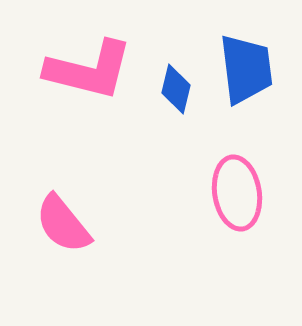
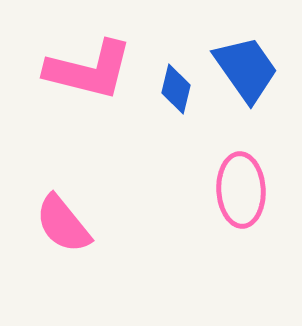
blue trapezoid: rotated 28 degrees counterclockwise
pink ellipse: moved 4 px right, 3 px up; rotated 6 degrees clockwise
